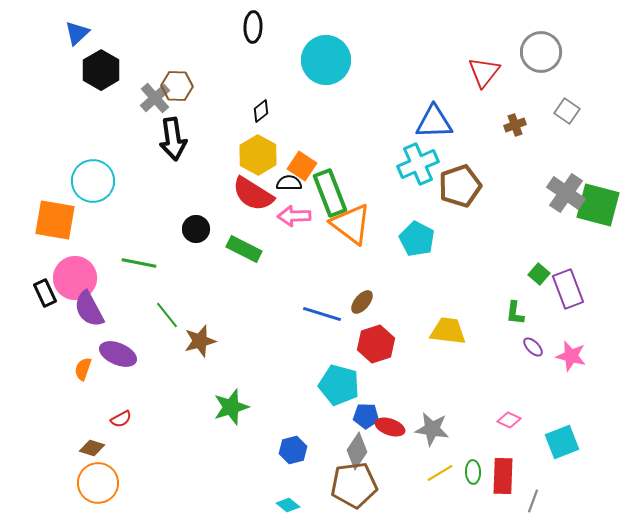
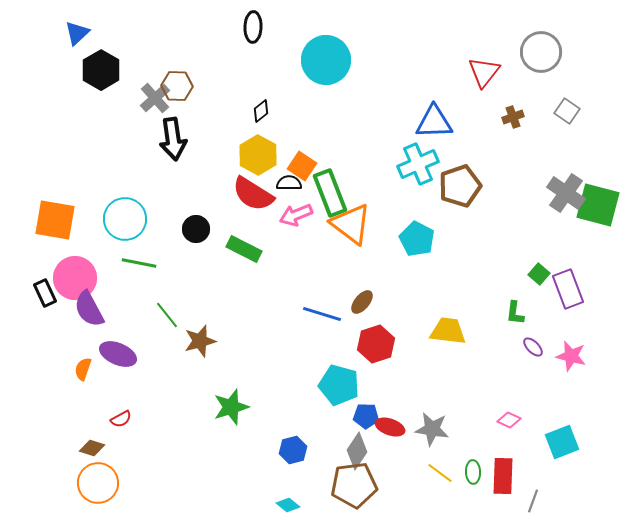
brown cross at (515, 125): moved 2 px left, 8 px up
cyan circle at (93, 181): moved 32 px right, 38 px down
pink arrow at (294, 216): moved 2 px right, 1 px up; rotated 20 degrees counterclockwise
yellow line at (440, 473): rotated 68 degrees clockwise
